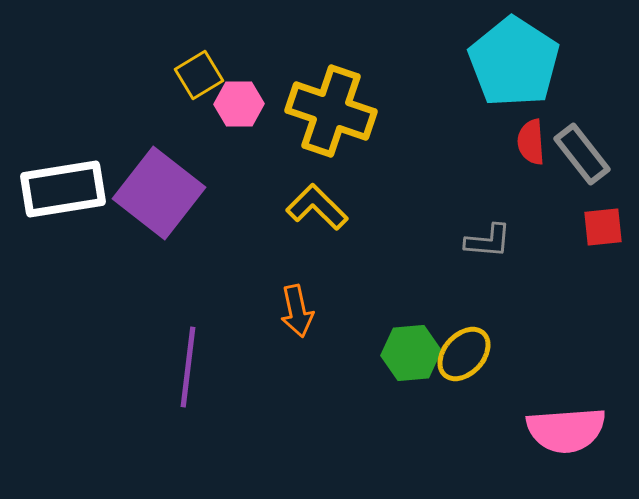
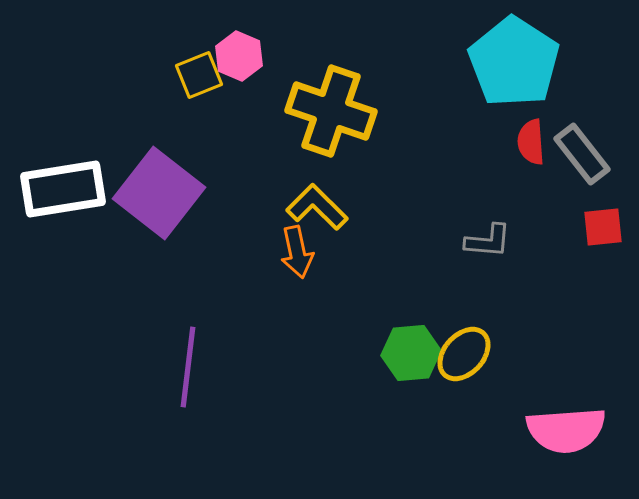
yellow square: rotated 9 degrees clockwise
pink hexagon: moved 48 px up; rotated 24 degrees clockwise
orange arrow: moved 59 px up
